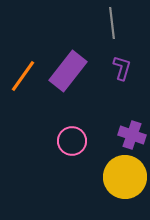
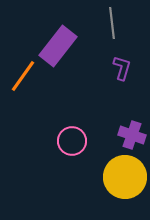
purple rectangle: moved 10 px left, 25 px up
